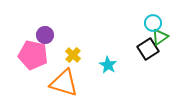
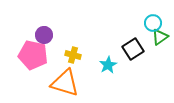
purple circle: moved 1 px left
black square: moved 15 px left
yellow cross: rotated 28 degrees counterclockwise
cyan star: rotated 12 degrees clockwise
orange triangle: moved 1 px right
